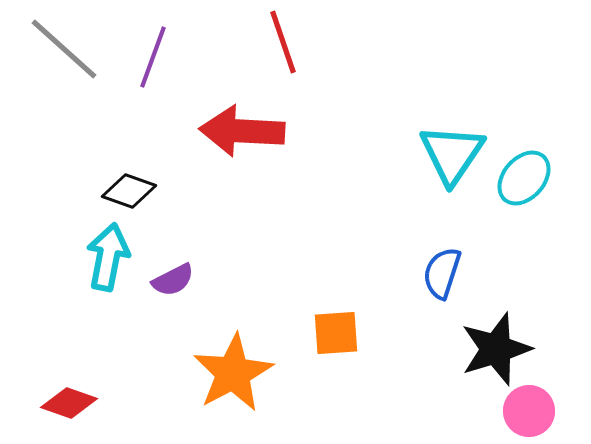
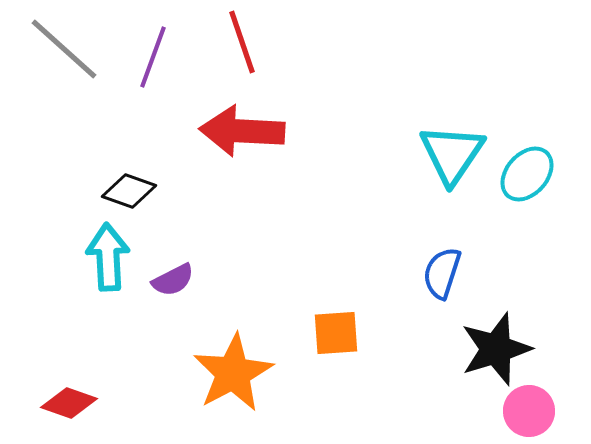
red line: moved 41 px left
cyan ellipse: moved 3 px right, 4 px up
cyan arrow: rotated 14 degrees counterclockwise
